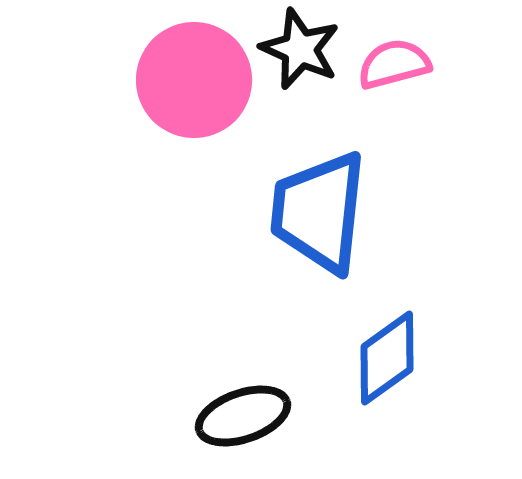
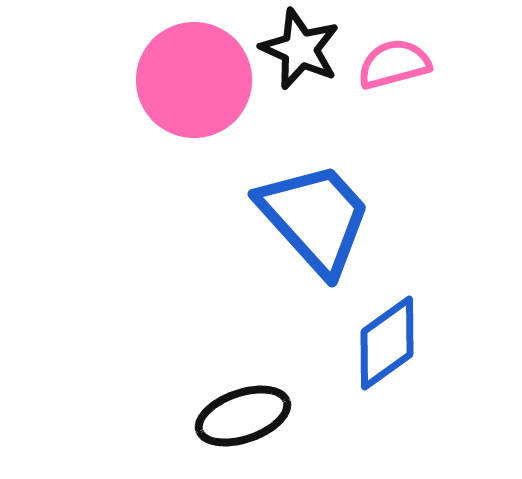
blue trapezoid: moved 4 px left, 6 px down; rotated 132 degrees clockwise
blue diamond: moved 15 px up
